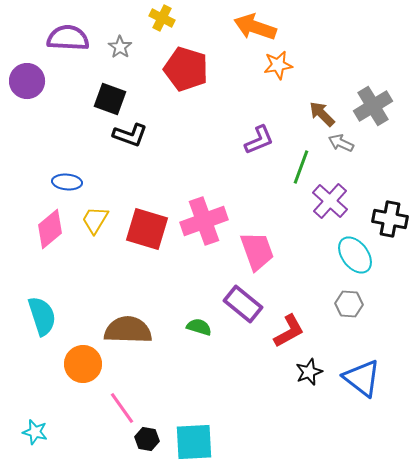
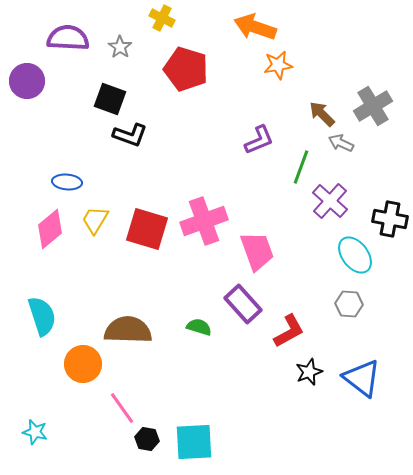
purple rectangle: rotated 9 degrees clockwise
